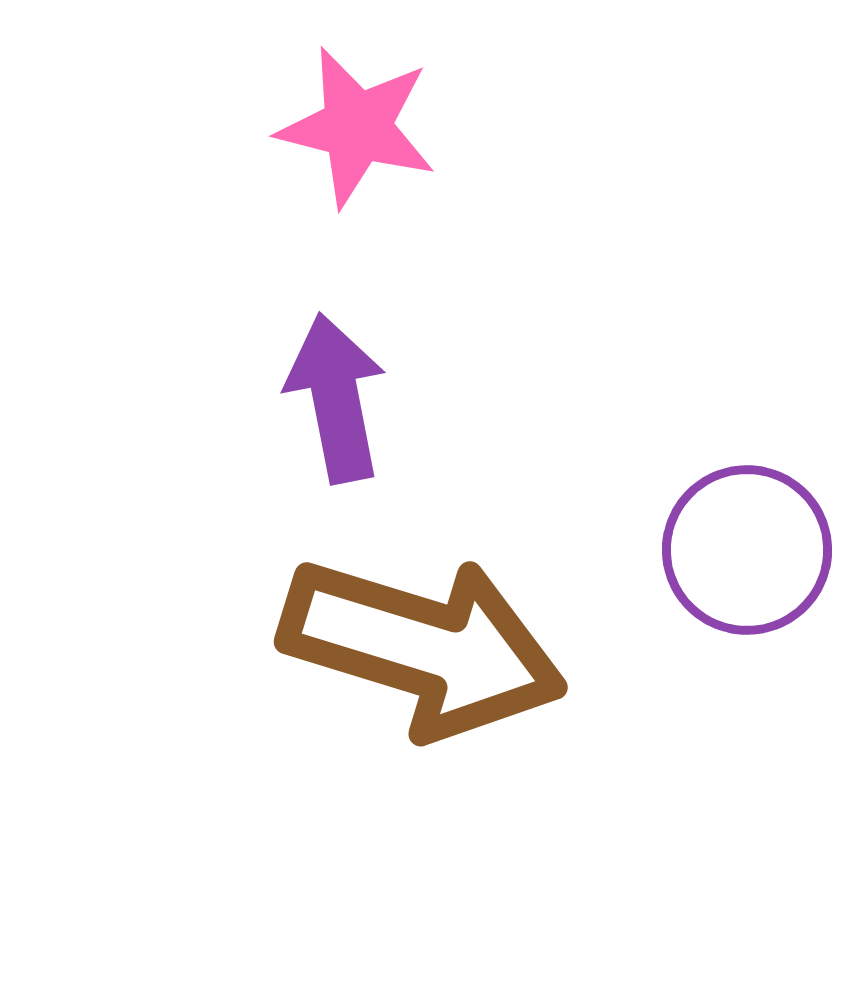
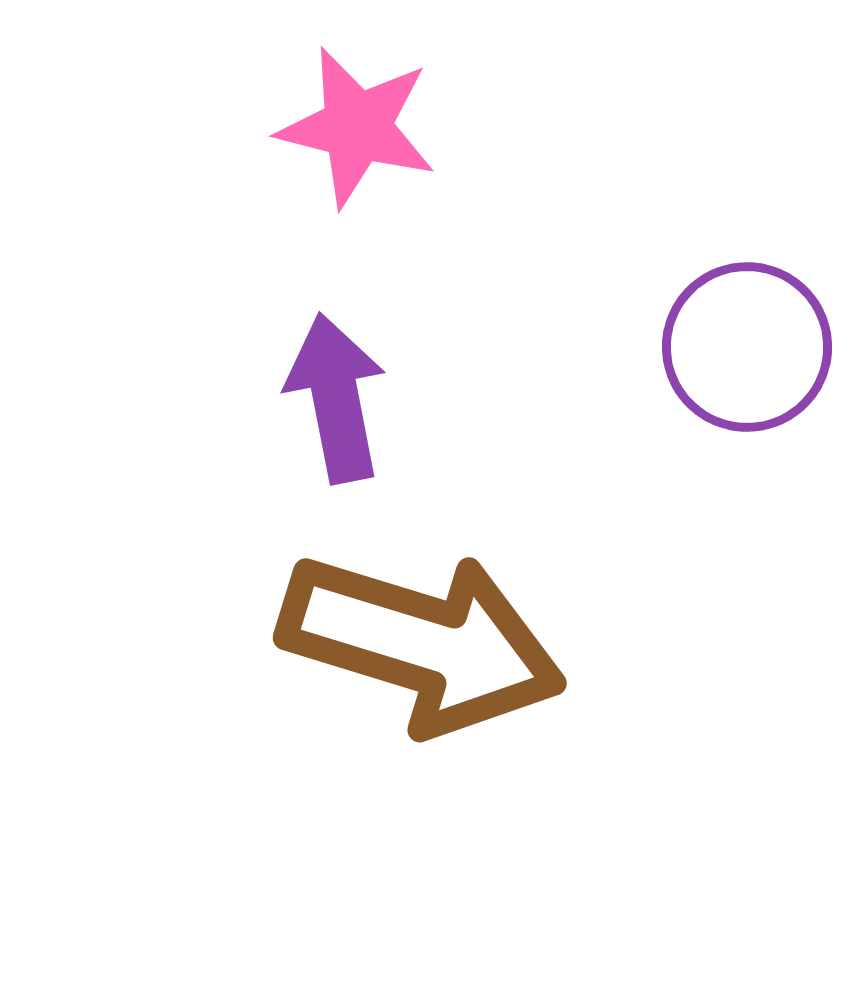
purple circle: moved 203 px up
brown arrow: moved 1 px left, 4 px up
